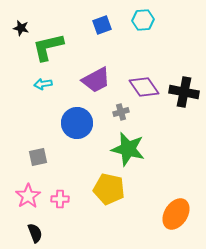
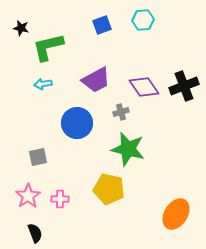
black cross: moved 6 px up; rotated 32 degrees counterclockwise
